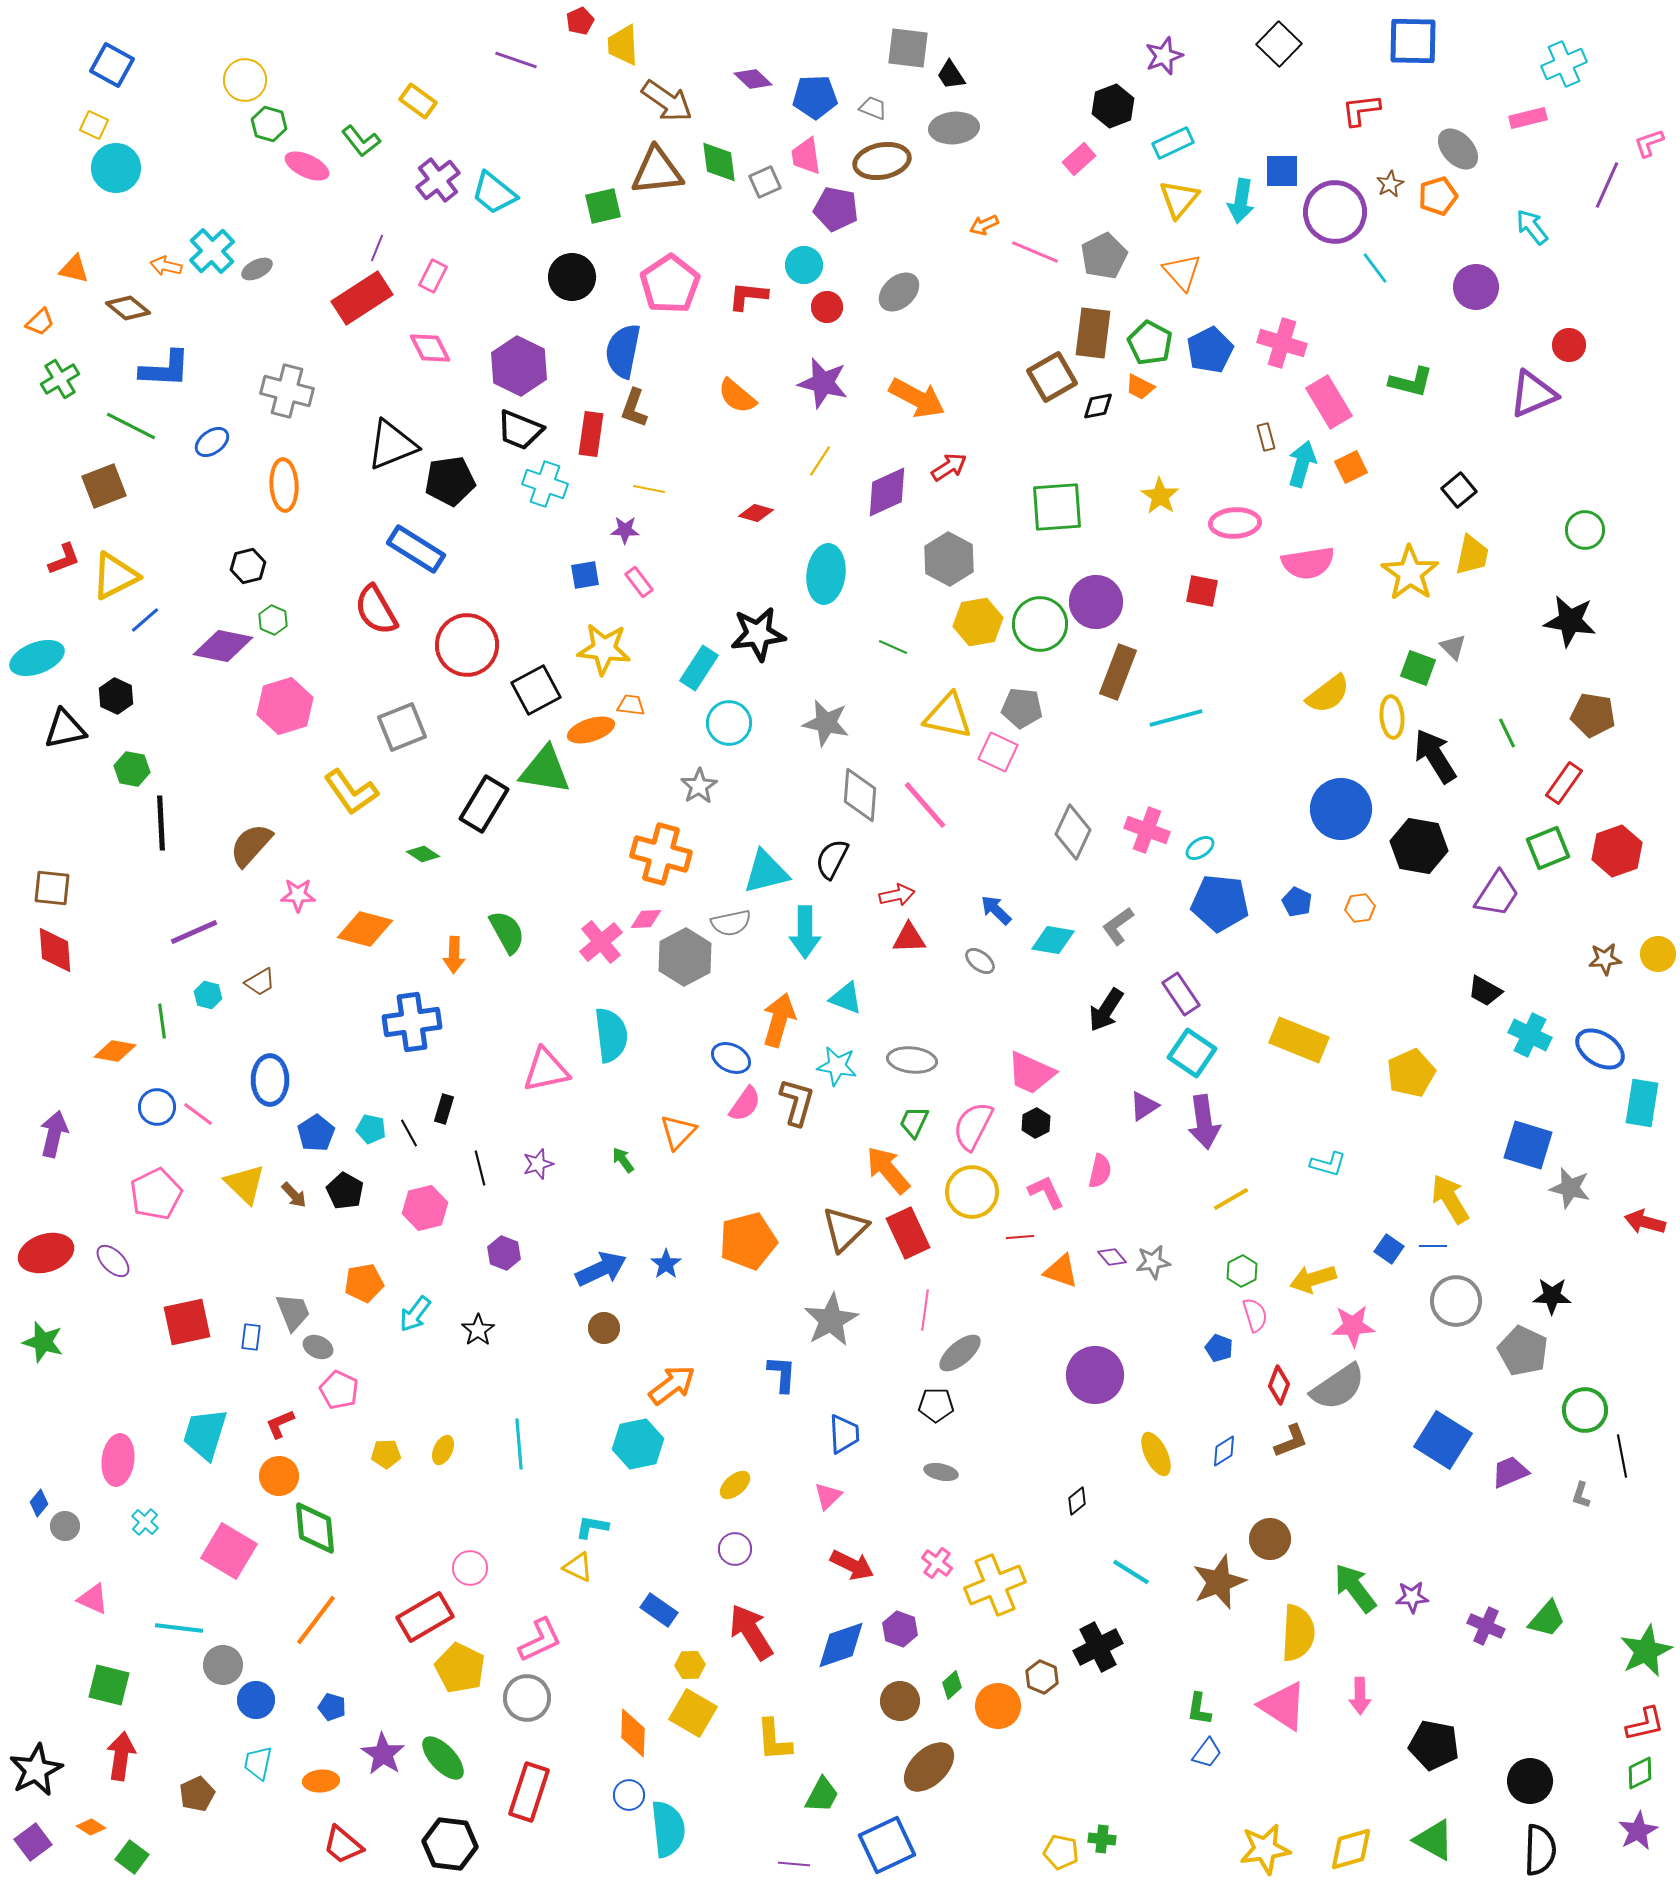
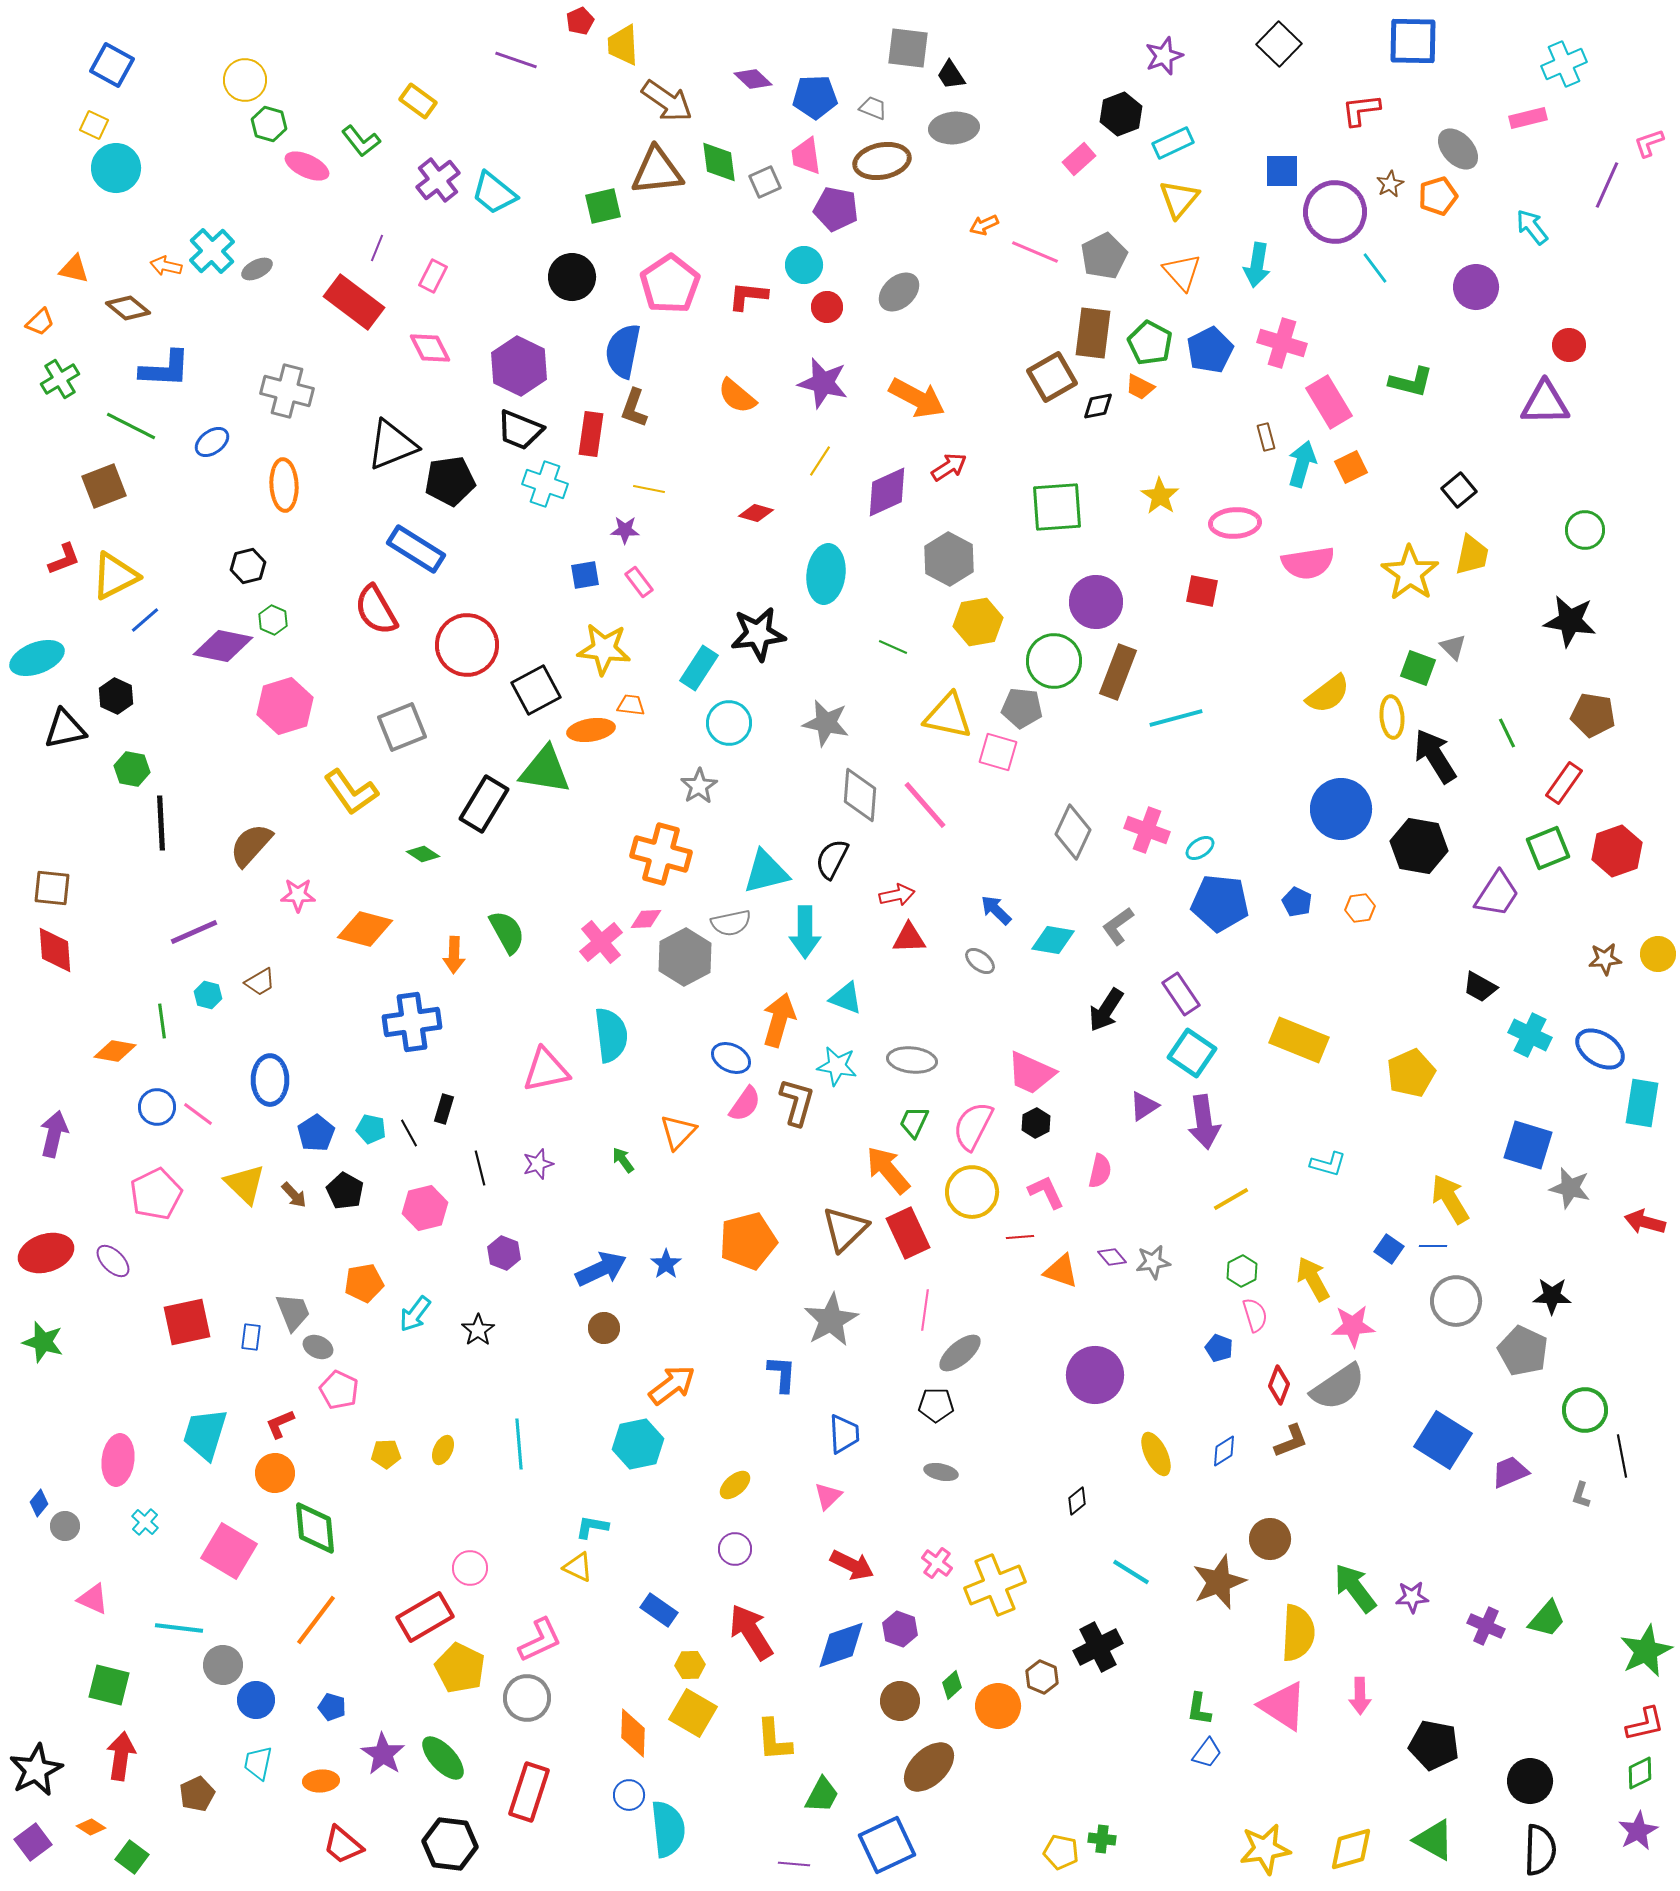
black hexagon at (1113, 106): moved 8 px right, 8 px down
cyan arrow at (1241, 201): moved 16 px right, 64 px down
red rectangle at (362, 298): moved 8 px left, 4 px down; rotated 70 degrees clockwise
purple triangle at (1533, 394): moved 12 px right, 9 px down; rotated 22 degrees clockwise
green circle at (1040, 624): moved 14 px right, 37 px down
orange ellipse at (591, 730): rotated 9 degrees clockwise
pink square at (998, 752): rotated 9 degrees counterclockwise
black trapezoid at (1485, 991): moved 5 px left, 4 px up
yellow arrow at (1313, 1279): rotated 78 degrees clockwise
orange circle at (279, 1476): moved 4 px left, 3 px up
